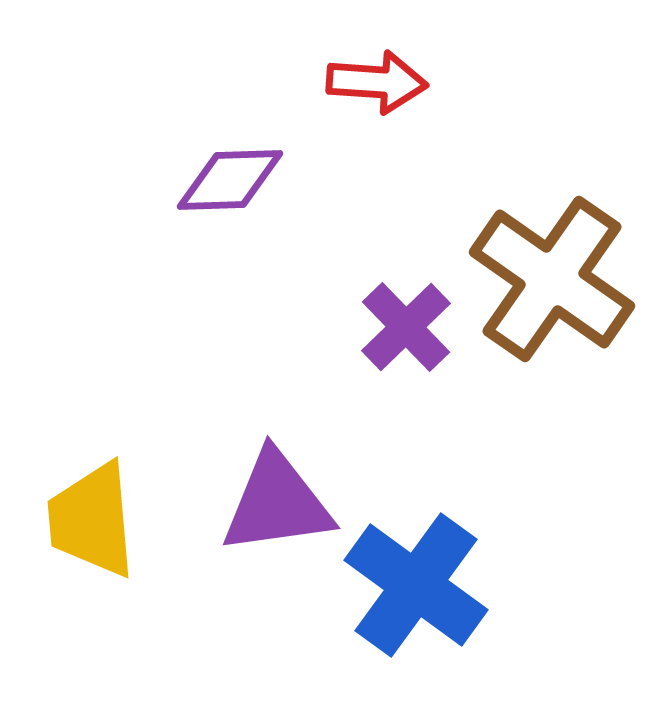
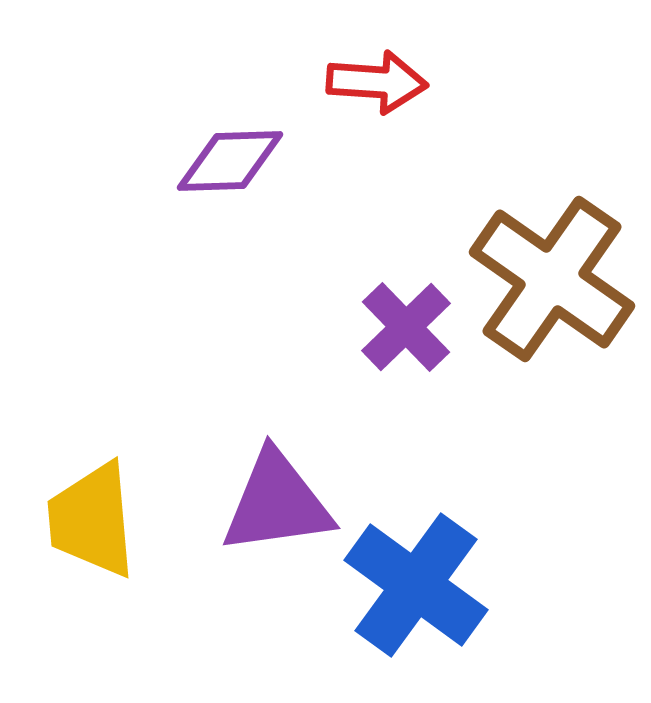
purple diamond: moved 19 px up
